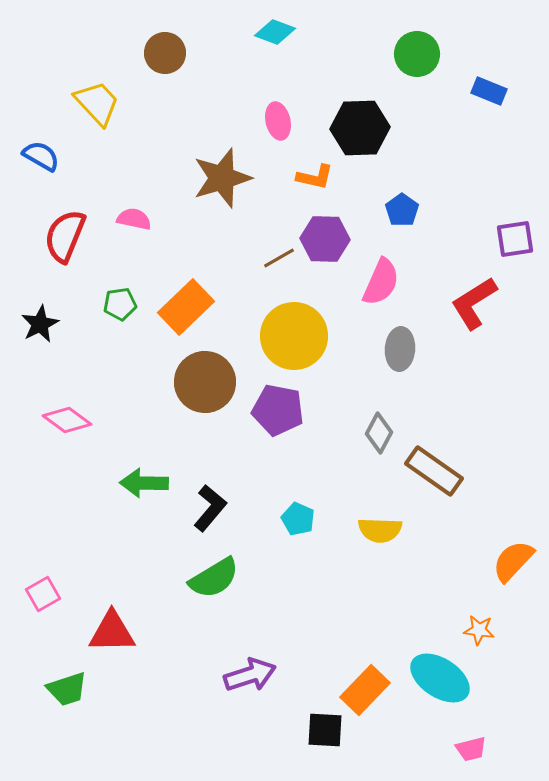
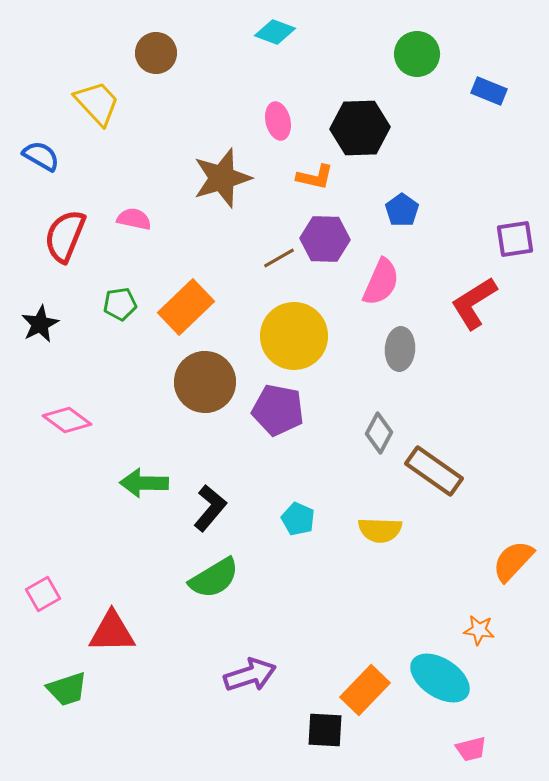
brown circle at (165, 53): moved 9 px left
